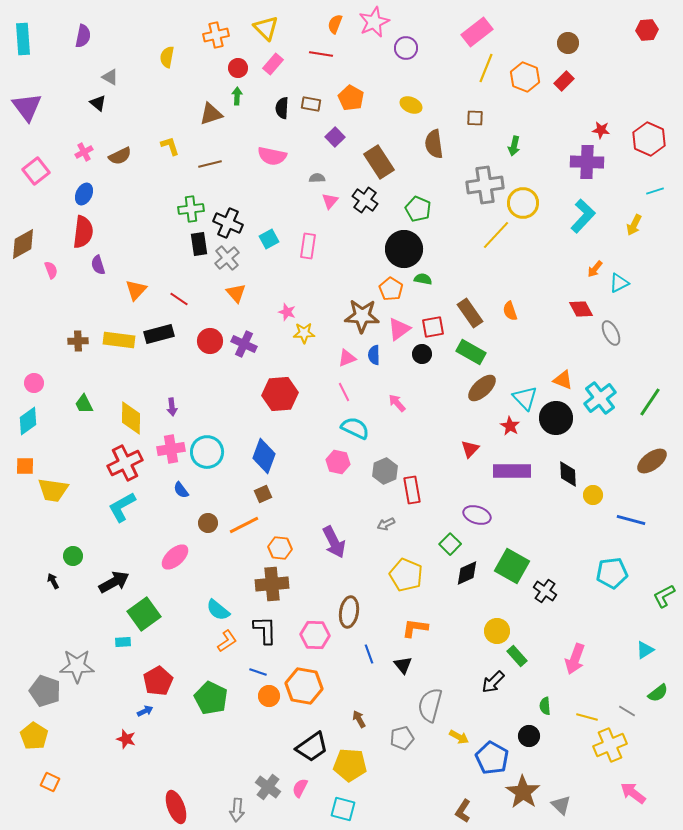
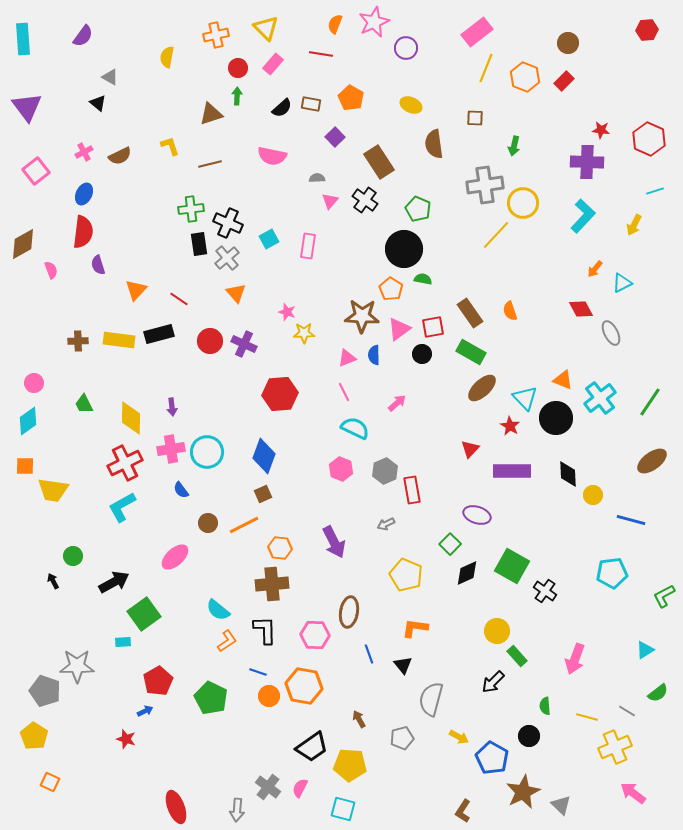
purple semicircle at (83, 36): rotated 25 degrees clockwise
black semicircle at (282, 108): rotated 135 degrees counterclockwise
cyan triangle at (619, 283): moved 3 px right
pink arrow at (397, 403): rotated 90 degrees clockwise
pink hexagon at (338, 462): moved 3 px right, 7 px down; rotated 10 degrees clockwise
gray semicircle at (430, 705): moved 1 px right, 6 px up
yellow cross at (610, 745): moved 5 px right, 2 px down
brown star at (523, 792): rotated 12 degrees clockwise
